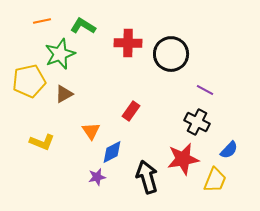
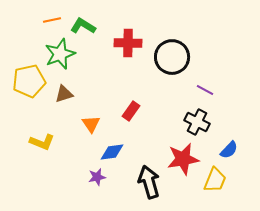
orange line: moved 10 px right, 1 px up
black circle: moved 1 px right, 3 px down
brown triangle: rotated 12 degrees clockwise
orange triangle: moved 7 px up
blue diamond: rotated 20 degrees clockwise
black arrow: moved 2 px right, 5 px down
